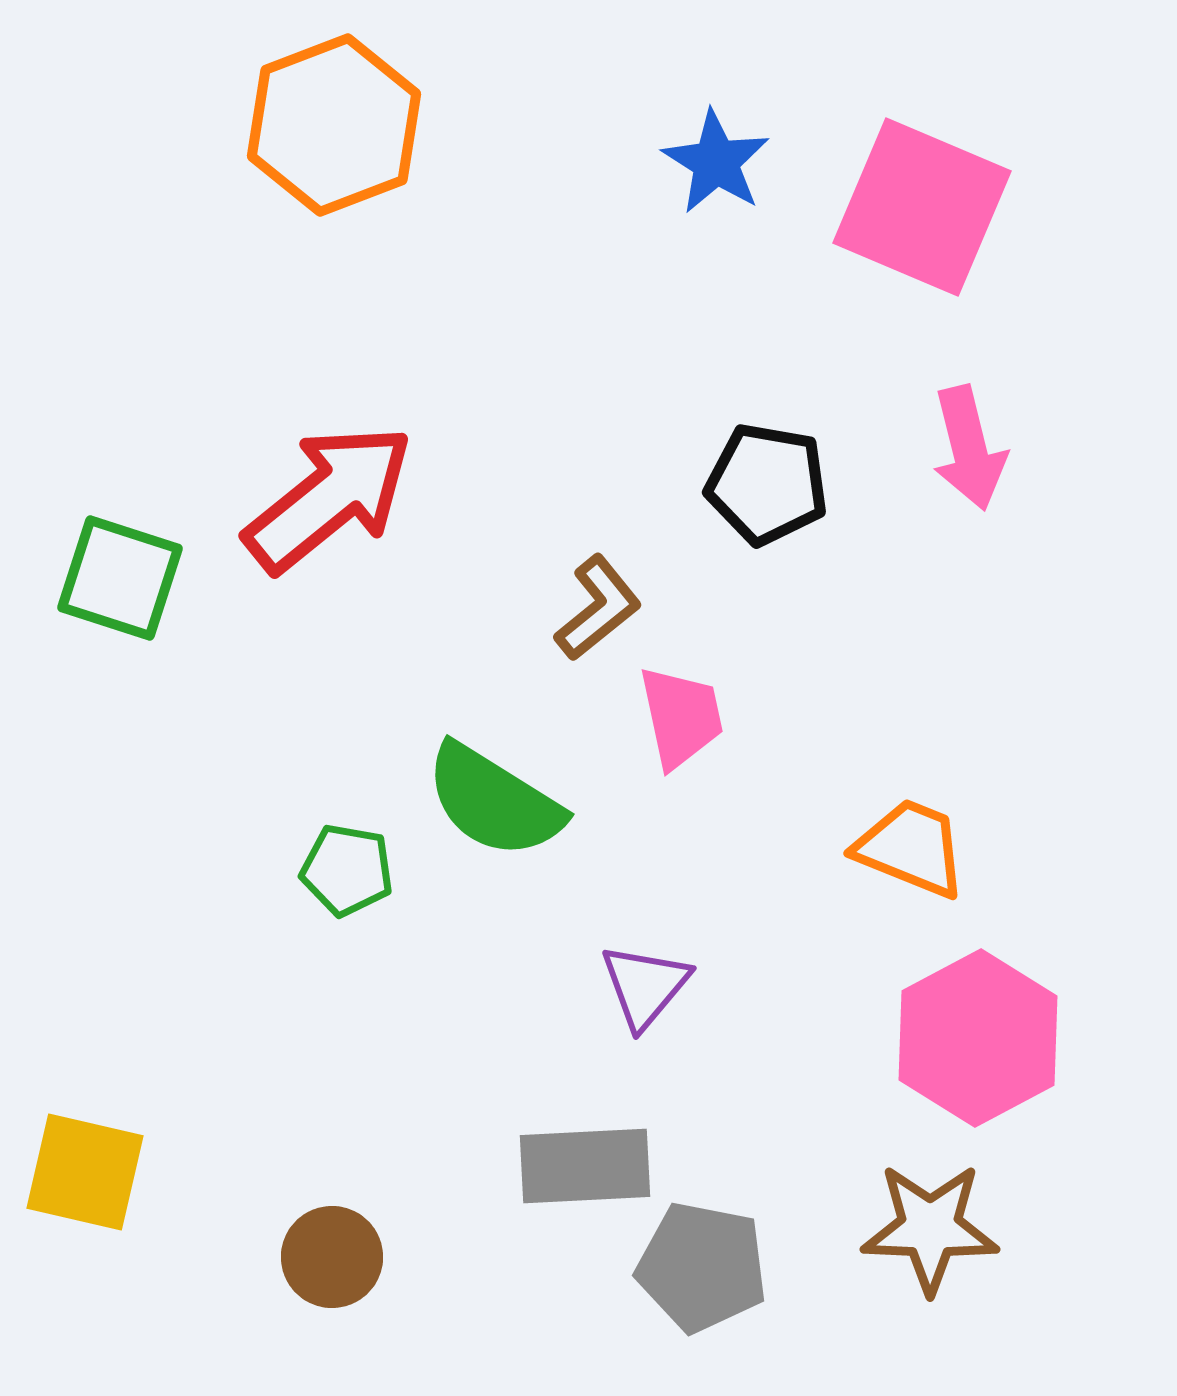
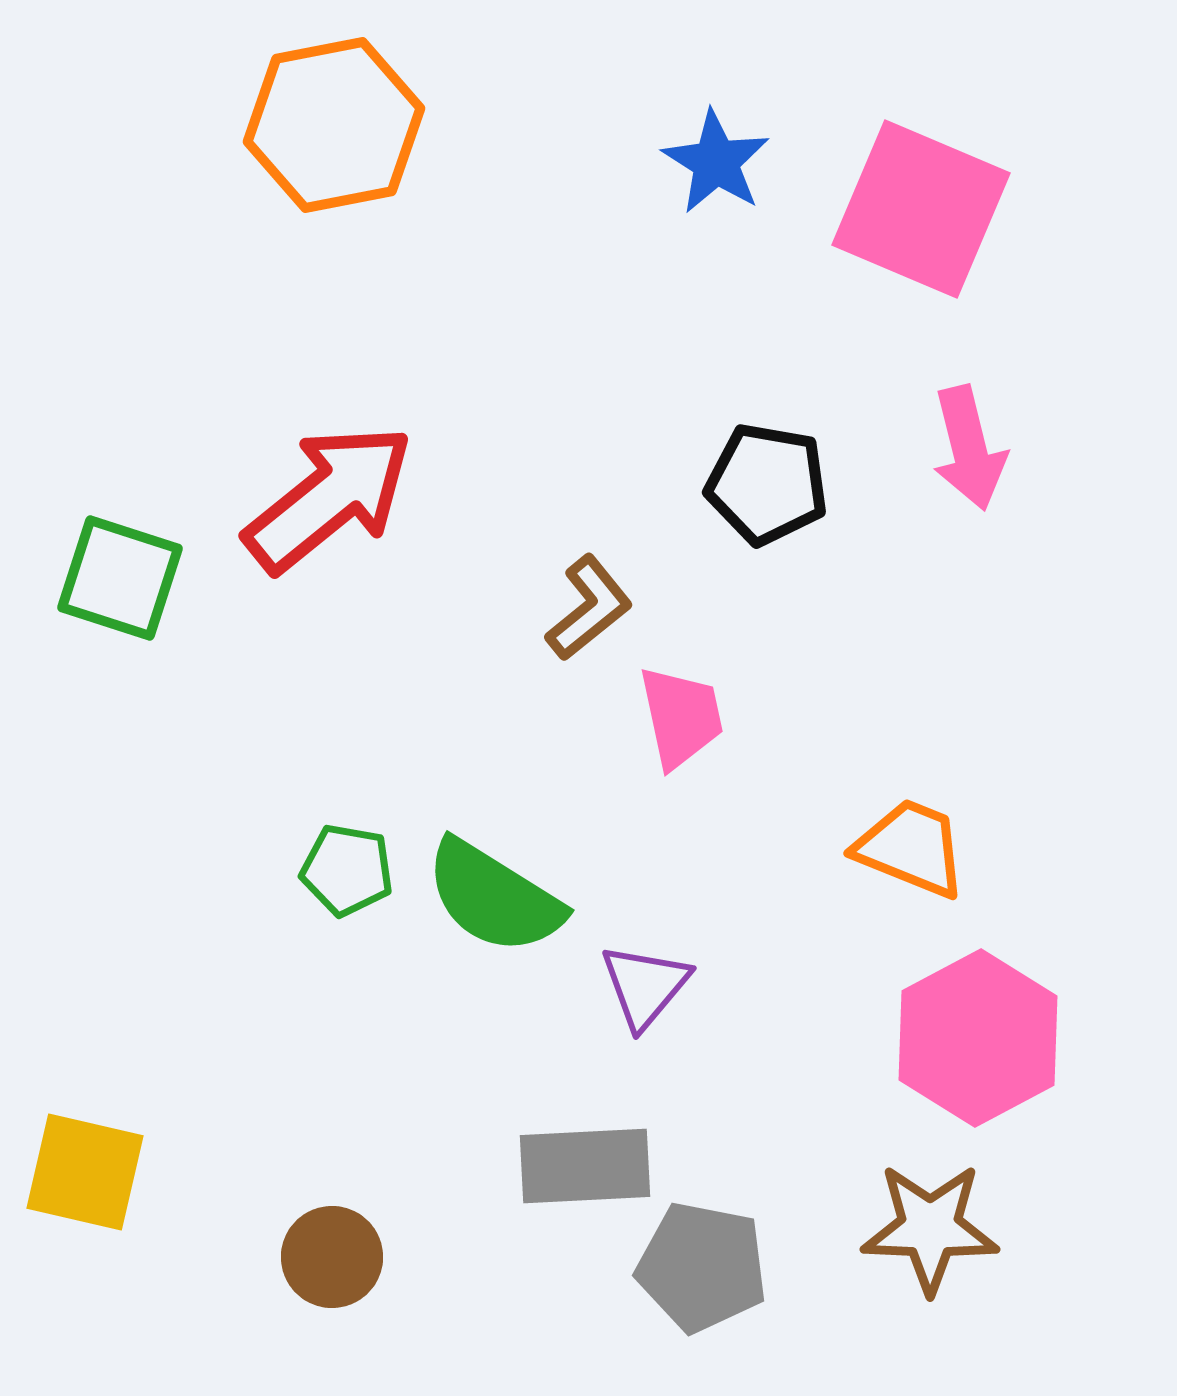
orange hexagon: rotated 10 degrees clockwise
pink square: moved 1 px left, 2 px down
brown L-shape: moved 9 px left
green semicircle: moved 96 px down
